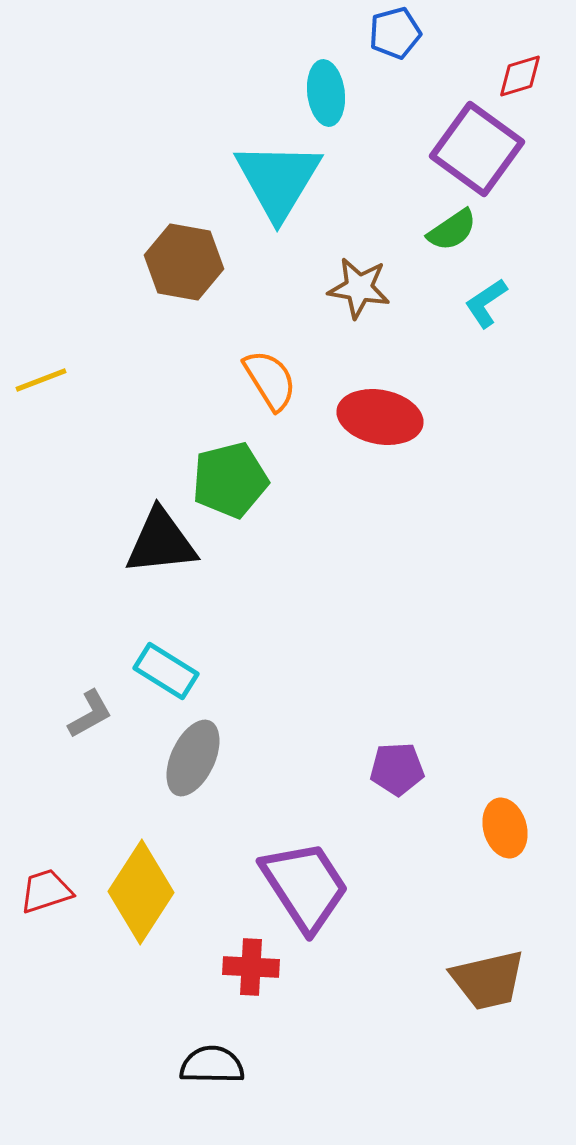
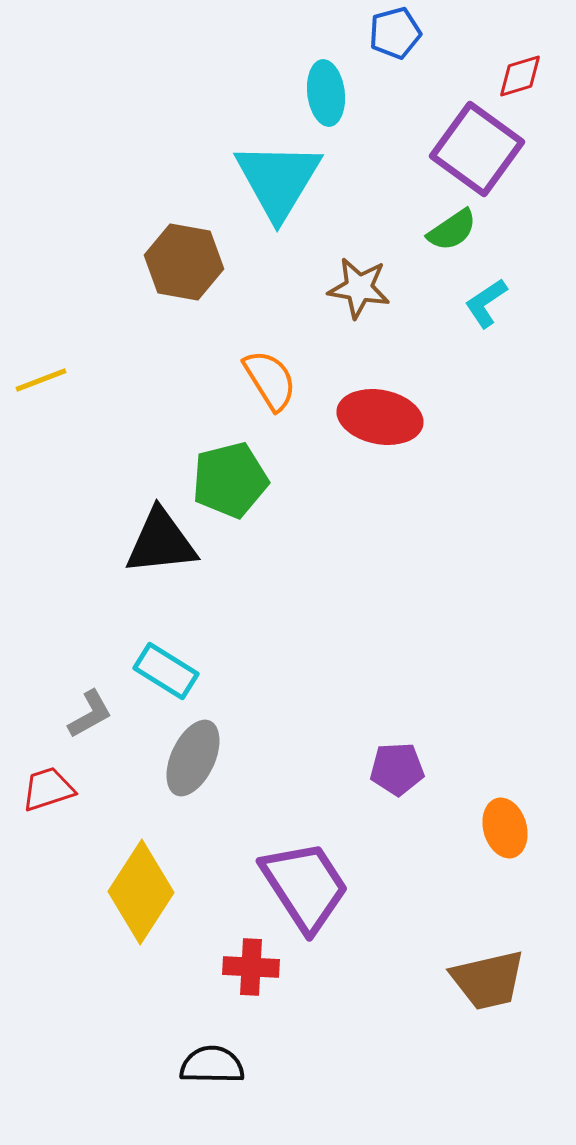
red trapezoid: moved 2 px right, 102 px up
